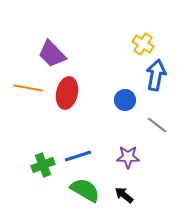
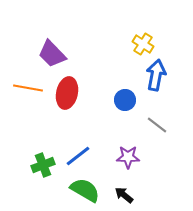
blue line: rotated 20 degrees counterclockwise
